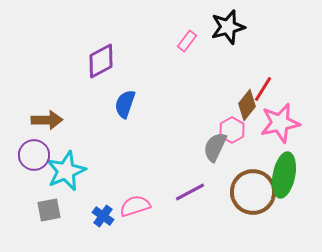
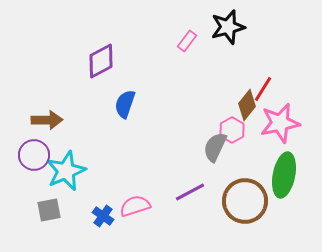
brown circle: moved 8 px left, 9 px down
